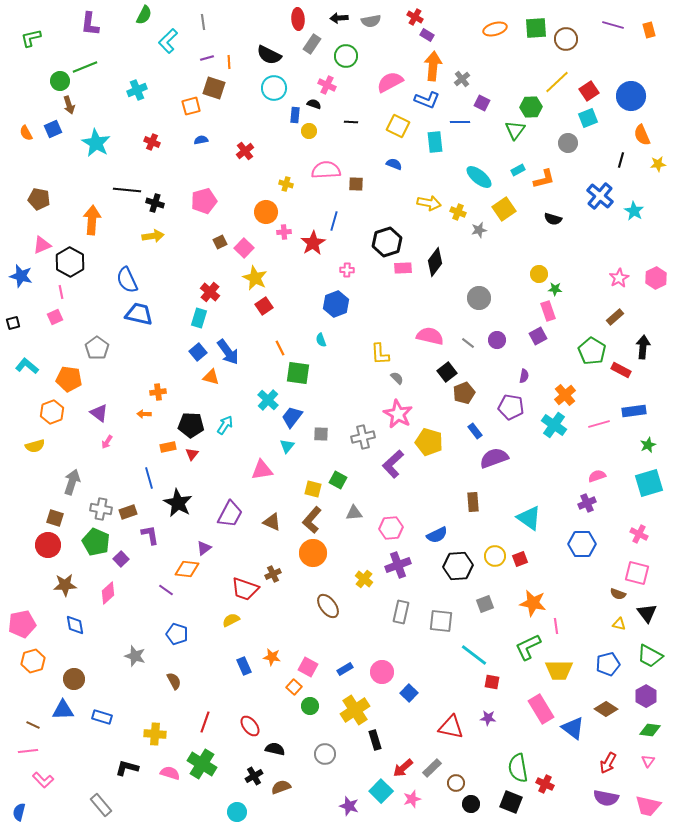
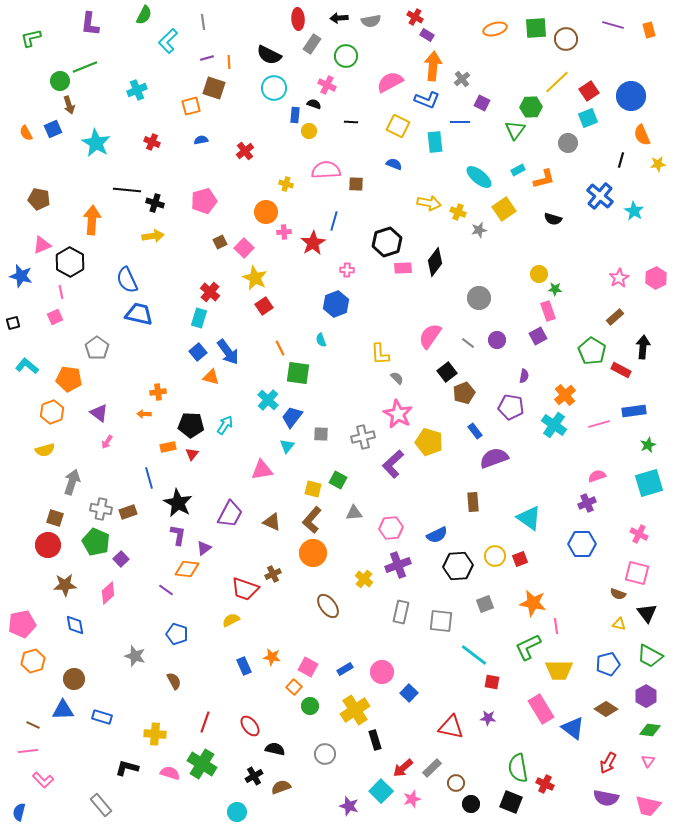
pink semicircle at (430, 336): rotated 68 degrees counterclockwise
yellow semicircle at (35, 446): moved 10 px right, 4 px down
purple L-shape at (150, 535): moved 28 px right; rotated 20 degrees clockwise
